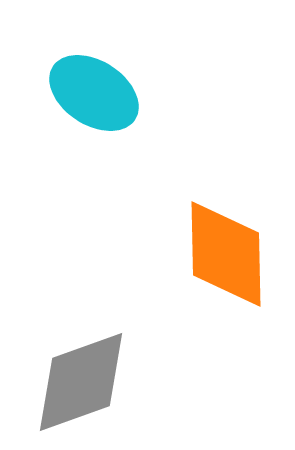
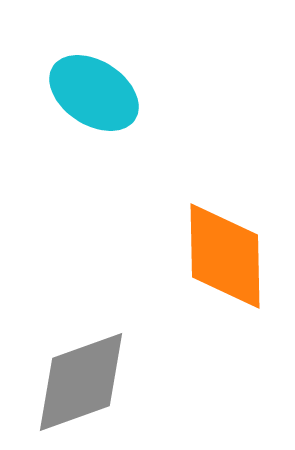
orange diamond: moved 1 px left, 2 px down
